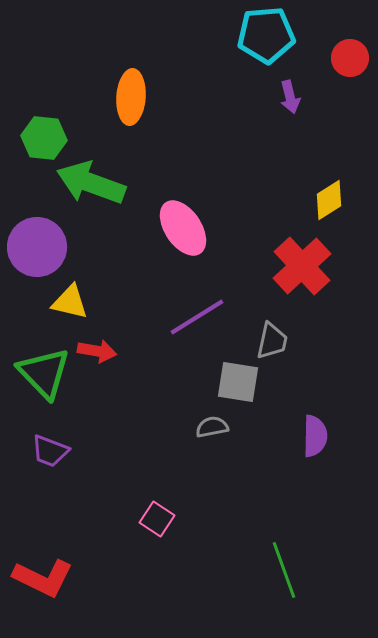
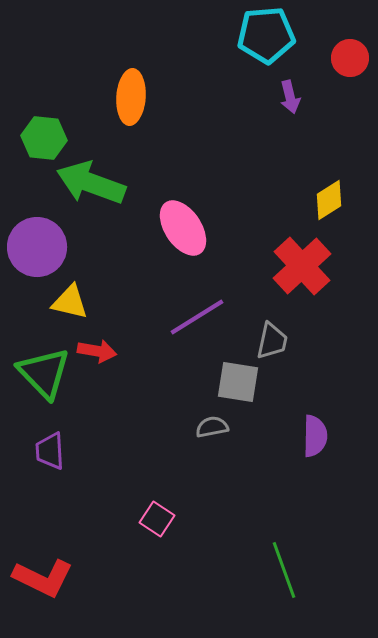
purple trapezoid: rotated 66 degrees clockwise
